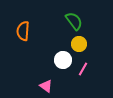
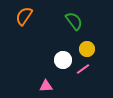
orange semicircle: moved 1 px right, 15 px up; rotated 30 degrees clockwise
yellow circle: moved 8 px right, 5 px down
pink line: rotated 24 degrees clockwise
pink triangle: rotated 40 degrees counterclockwise
